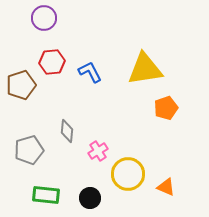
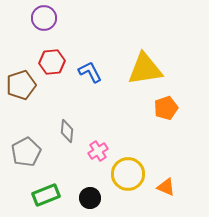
gray pentagon: moved 3 px left, 2 px down; rotated 12 degrees counterclockwise
green rectangle: rotated 28 degrees counterclockwise
